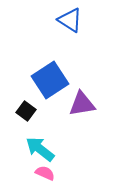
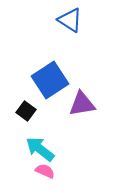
pink semicircle: moved 2 px up
